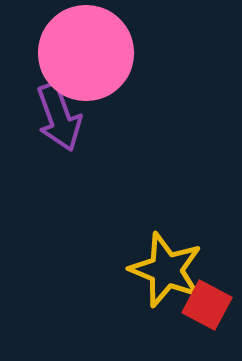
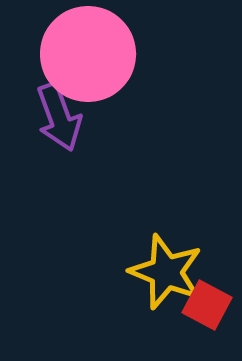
pink circle: moved 2 px right, 1 px down
yellow star: moved 2 px down
